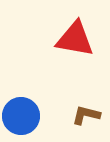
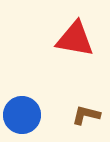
blue circle: moved 1 px right, 1 px up
